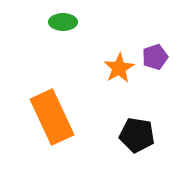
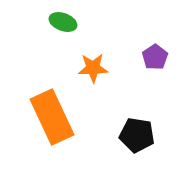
green ellipse: rotated 20 degrees clockwise
purple pentagon: rotated 15 degrees counterclockwise
orange star: moved 26 px left; rotated 28 degrees clockwise
